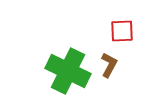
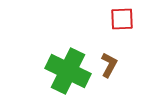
red square: moved 12 px up
